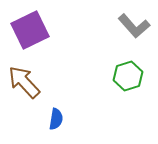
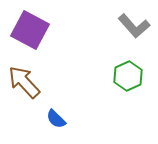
purple square: rotated 36 degrees counterclockwise
green hexagon: rotated 8 degrees counterclockwise
blue semicircle: rotated 125 degrees clockwise
